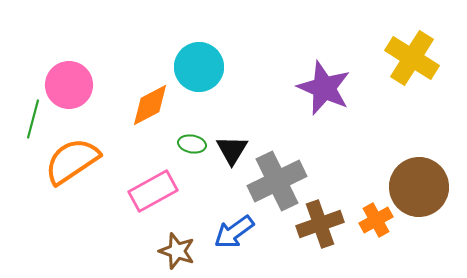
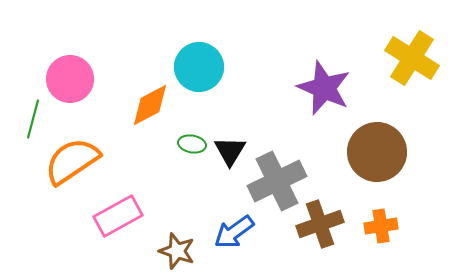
pink circle: moved 1 px right, 6 px up
black triangle: moved 2 px left, 1 px down
brown circle: moved 42 px left, 35 px up
pink rectangle: moved 35 px left, 25 px down
orange cross: moved 5 px right, 6 px down; rotated 20 degrees clockwise
